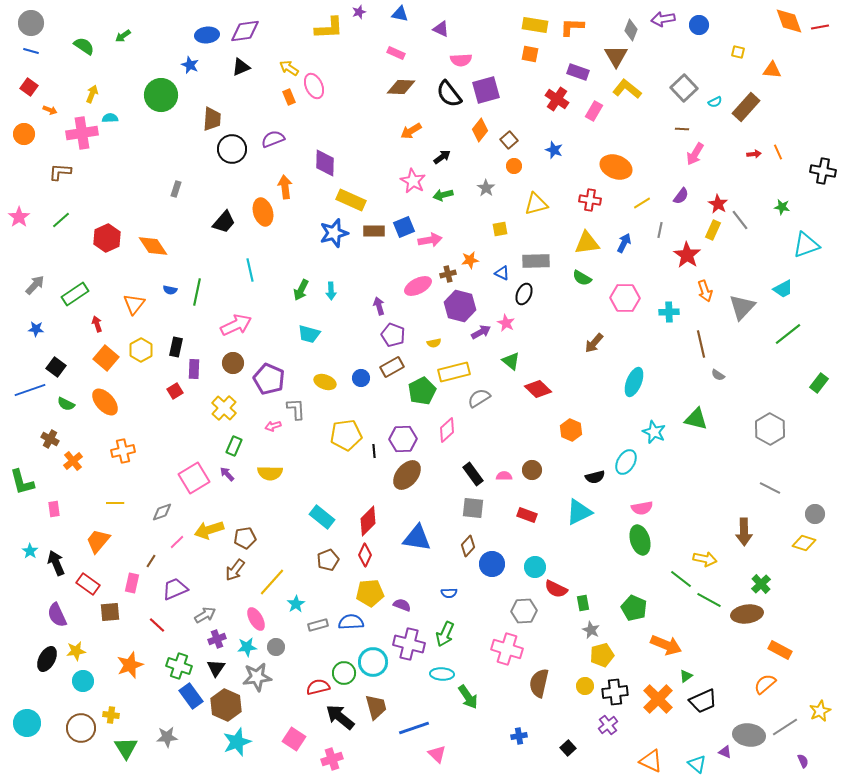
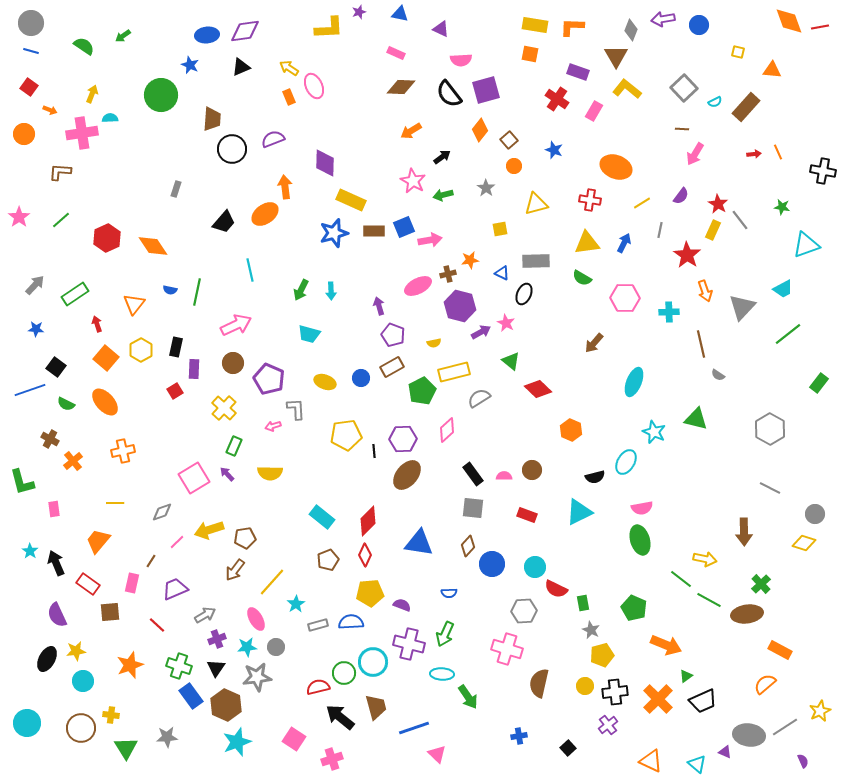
orange ellipse at (263, 212): moved 2 px right, 2 px down; rotated 72 degrees clockwise
blue triangle at (417, 538): moved 2 px right, 5 px down
